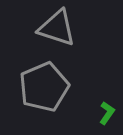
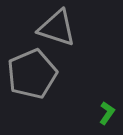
gray pentagon: moved 12 px left, 13 px up
